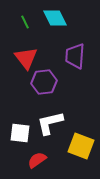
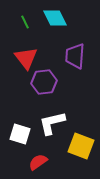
white L-shape: moved 2 px right
white square: moved 1 px down; rotated 10 degrees clockwise
red semicircle: moved 1 px right, 2 px down
